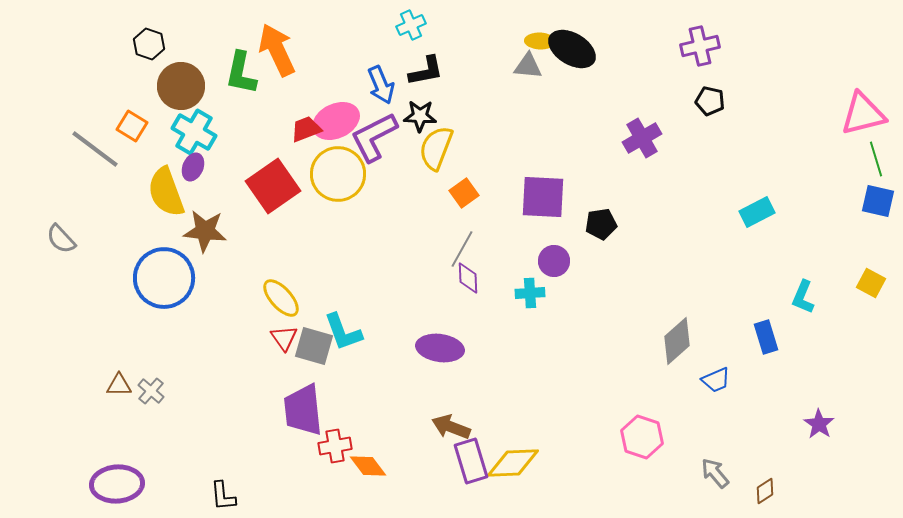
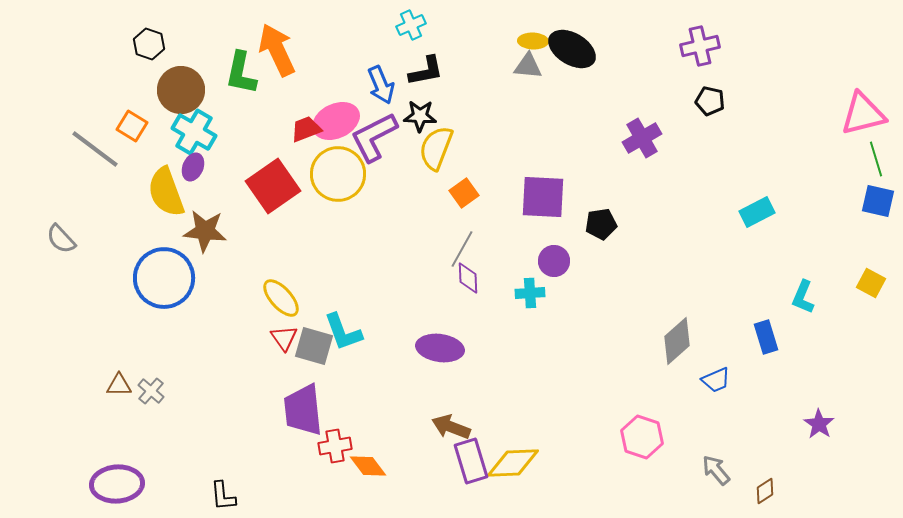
yellow ellipse at (540, 41): moved 7 px left
brown circle at (181, 86): moved 4 px down
gray arrow at (715, 473): moved 1 px right, 3 px up
